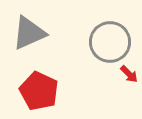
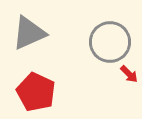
red pentagon: moved 3 px left, 1 px down
